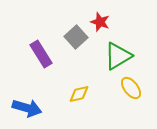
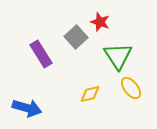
green triangle: rotated 32 degrees counterclockwise
yellow diamond: moved 11 px right
